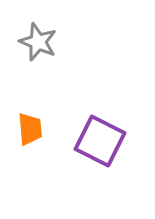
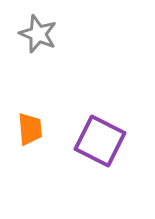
gray star: moved 8 px up
